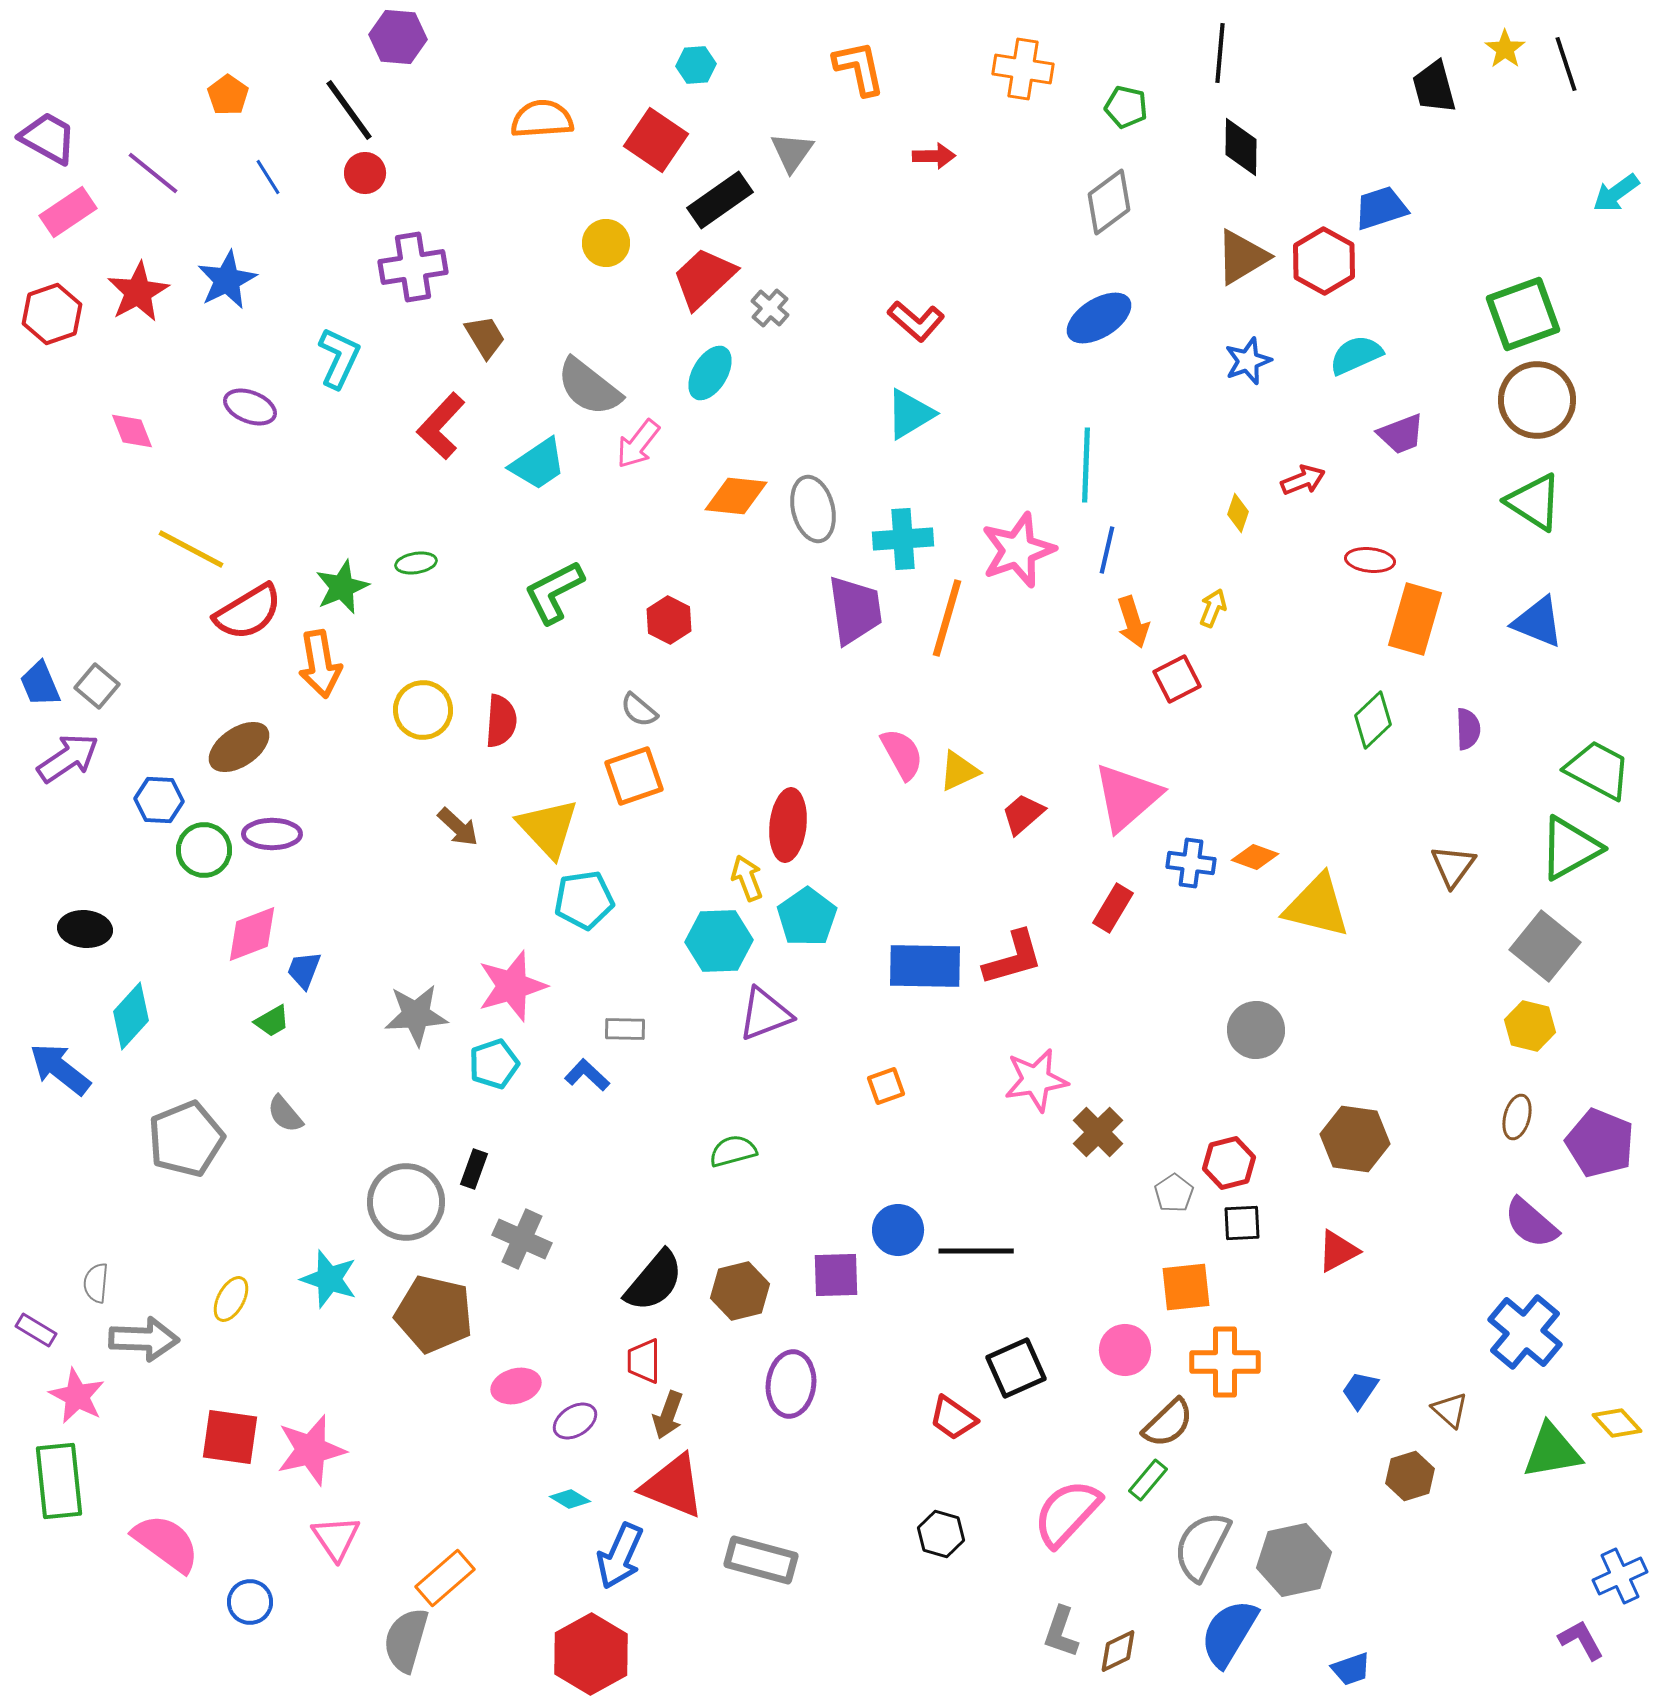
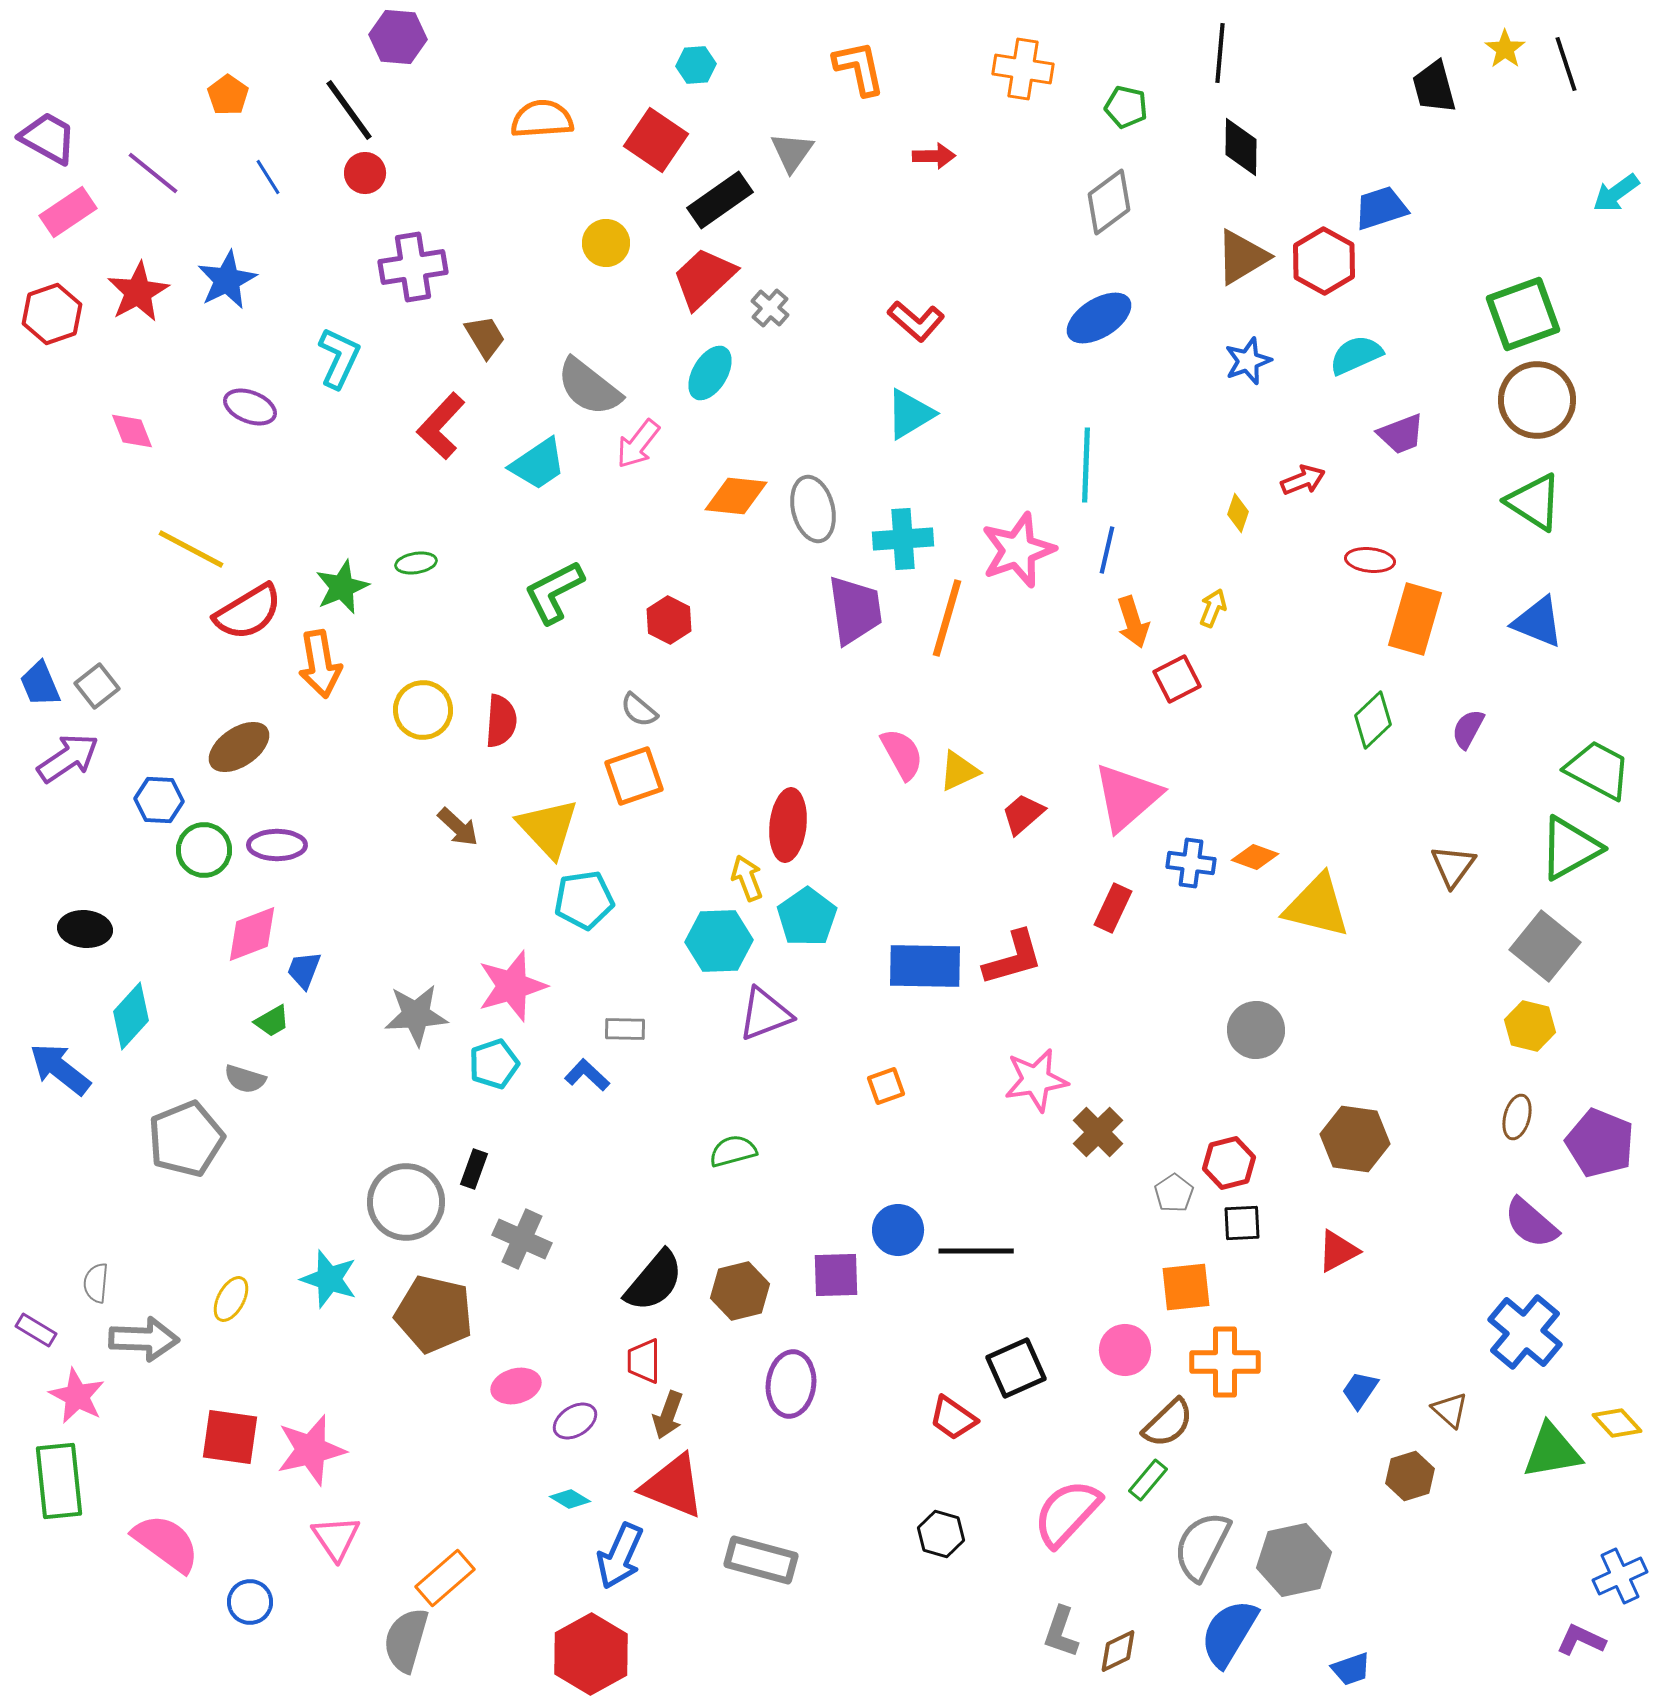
gray square at (97, 686): rotated 12 degrees clockwise
purple semicircle at (1468, 729): rotated 150 degrees counterclockwise
purple ellipse at (272, 834): moved 5 px right, 11 px down
red rectangle at (1113, 908): rotated 6 degrees counterclockwise
gray semicircle at (285, 1114): moved 40 px left, 35 px up; rotated 33 degrees counterclockwise
purple L-shape at (1581, 1640): rotated 36 degrees counterclockwise
